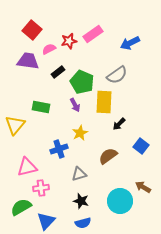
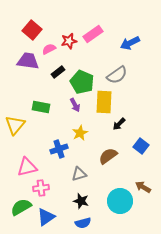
blue triangle: moved 4 px up; rotated 12 degrees clockwise
